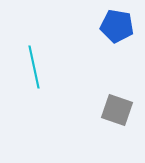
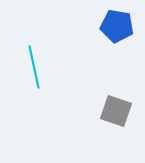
gray square: moved 1 px left, 1 px down
